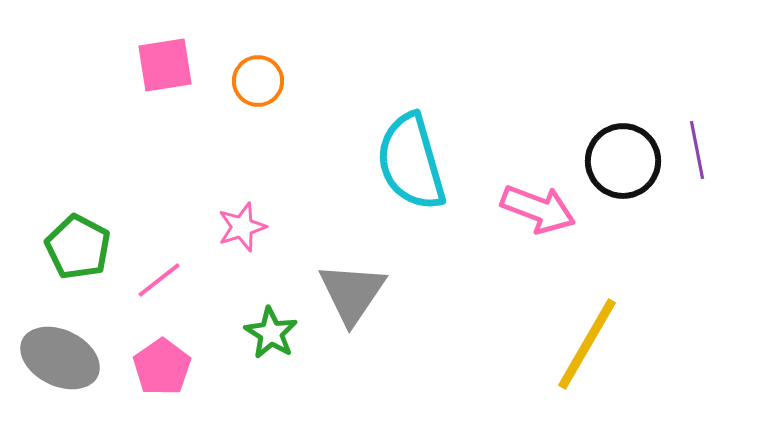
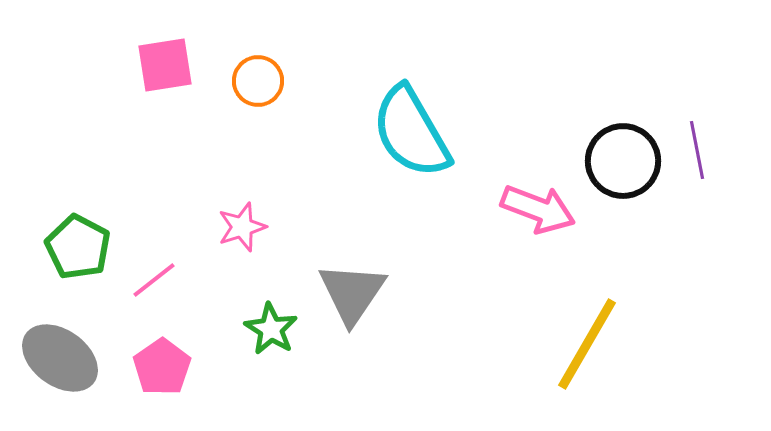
cyan semicircle: moved 30 px up; rotated 14 degrees counterclockwise
pink line: moved 5 px left
green star: moved 4 px up
gray ellipse: rotated 10 degrees clockwise
